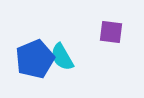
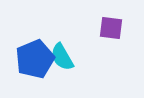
purple square: moved 4 px up
